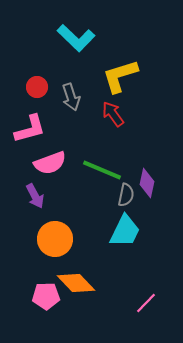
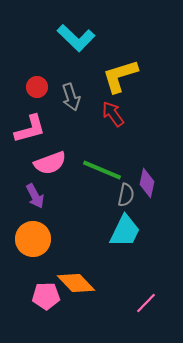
orange circle: moved 22 px left
